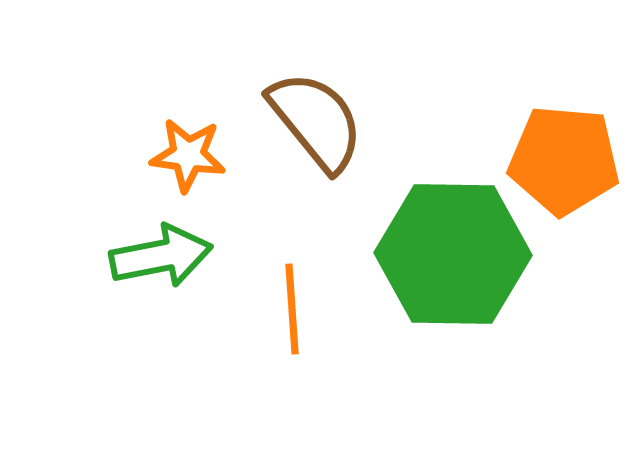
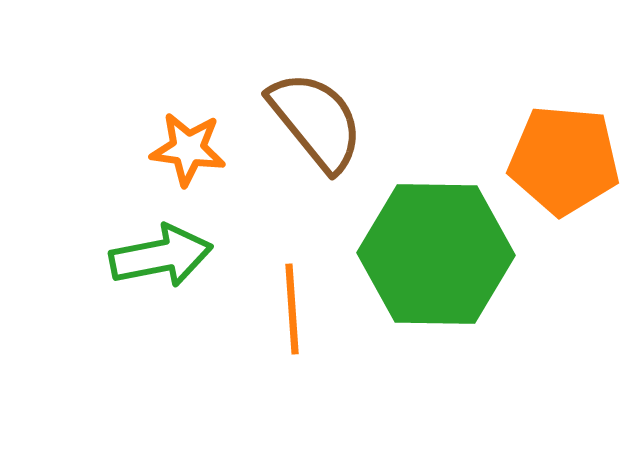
orange star: moved 6 px up
green hexagon: moved 17 px left
